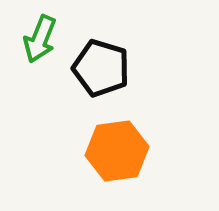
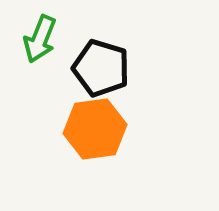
orange hexagon: moved 22 px left, 22 px up
